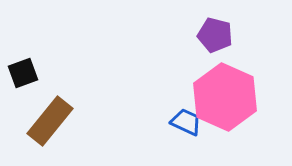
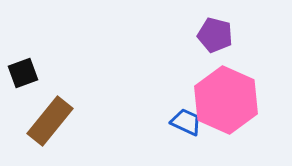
pink hexagon: moved 1 px right, 3 px down
